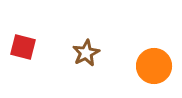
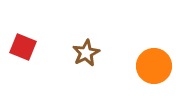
red square: rotated 8 degrees clockwise
